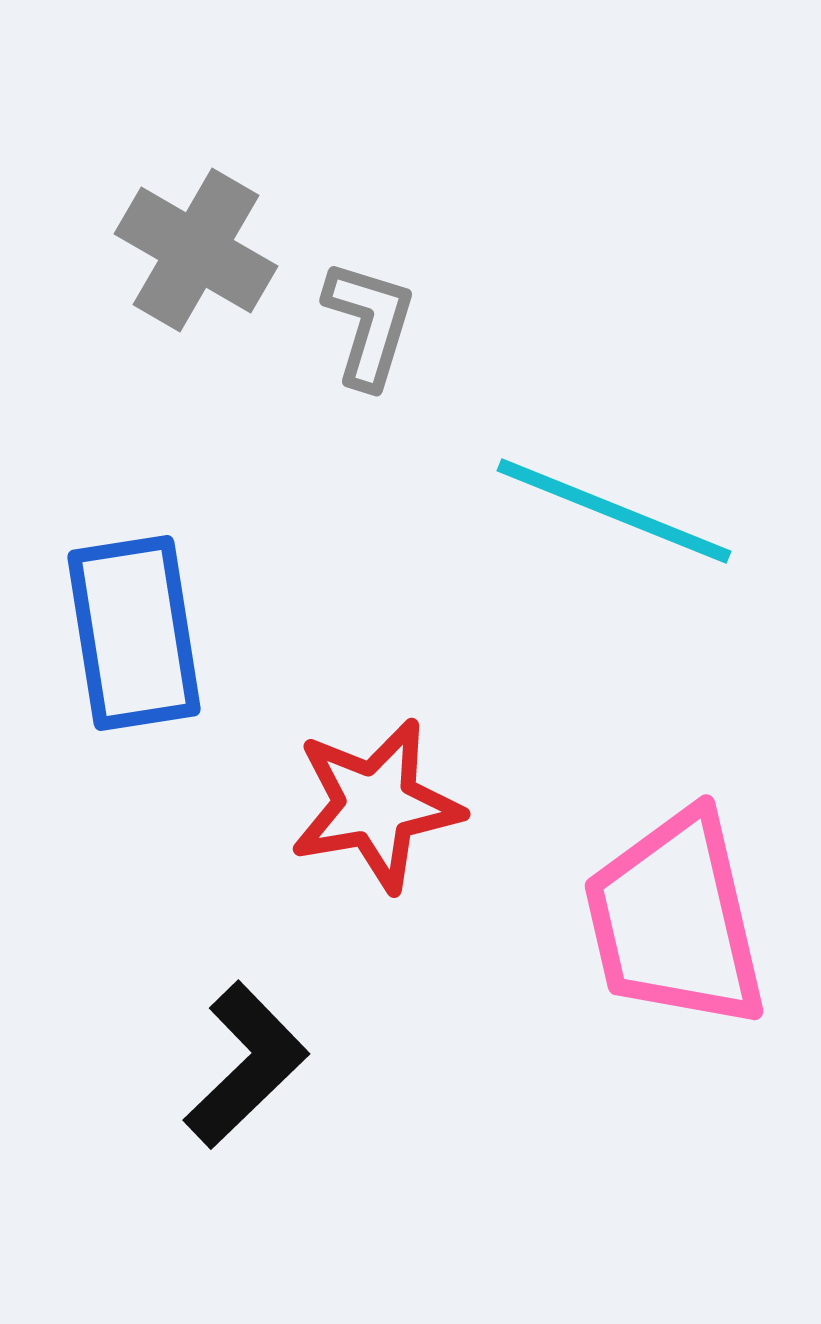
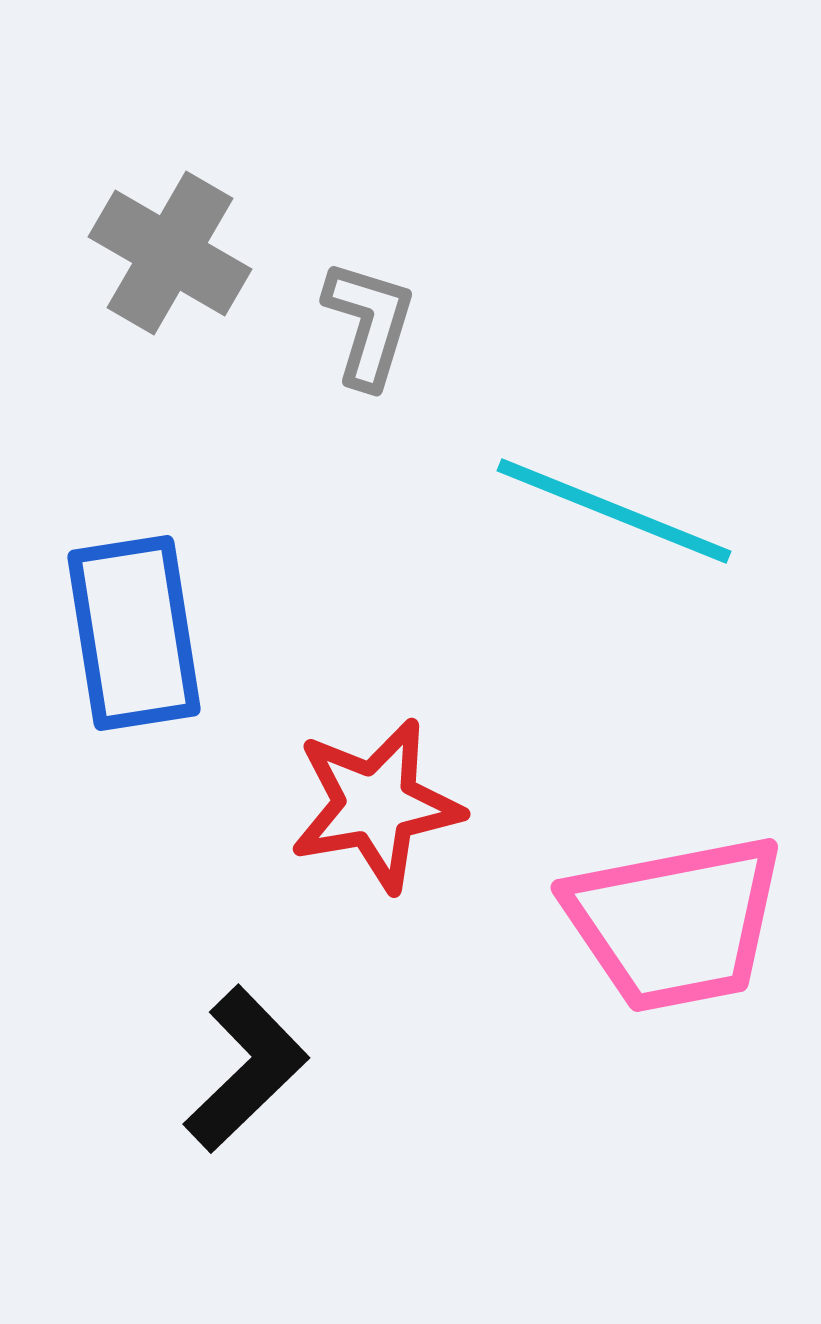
gray cross: moved 26 px left, 3 px down
pink trapezoid: moved 3 px down; rotated 88 degrees counterclockwise
black L-shape: moved 4 px down
